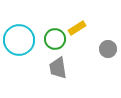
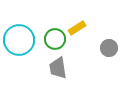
gray circle: moved 1 px right, 1 px up
